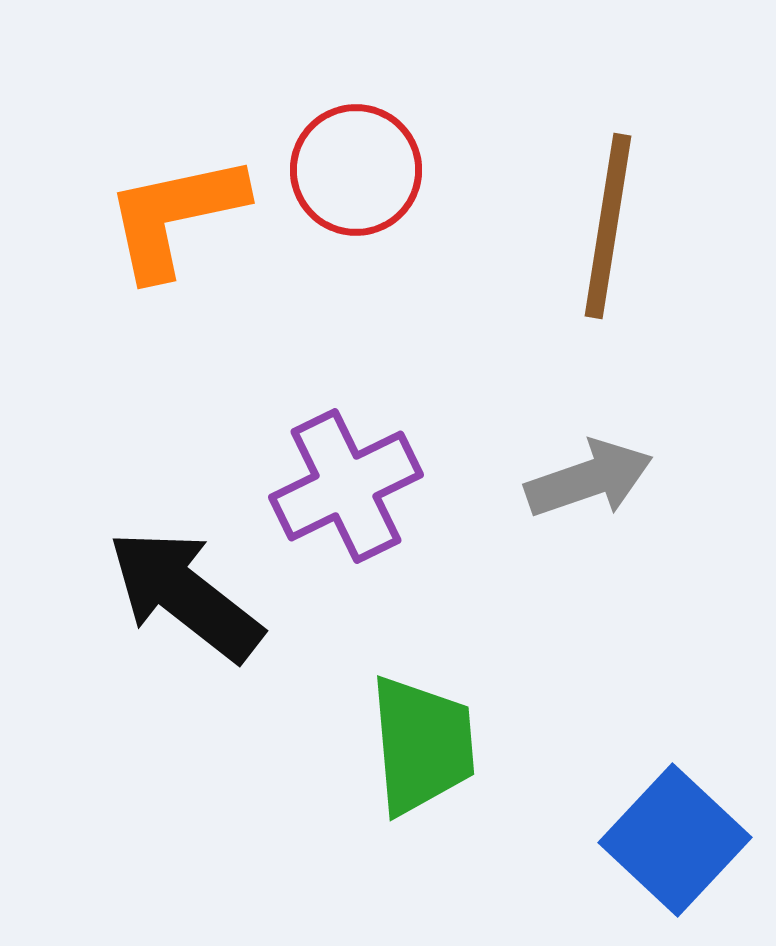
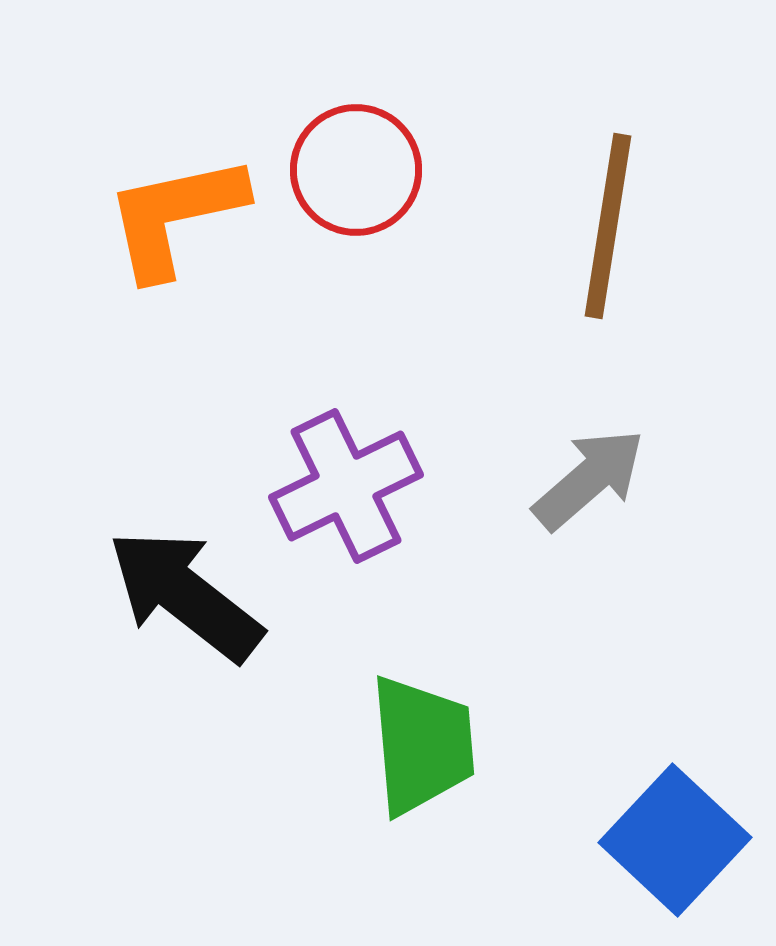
gray arrow: rotated 22 degrees counterclockwise
